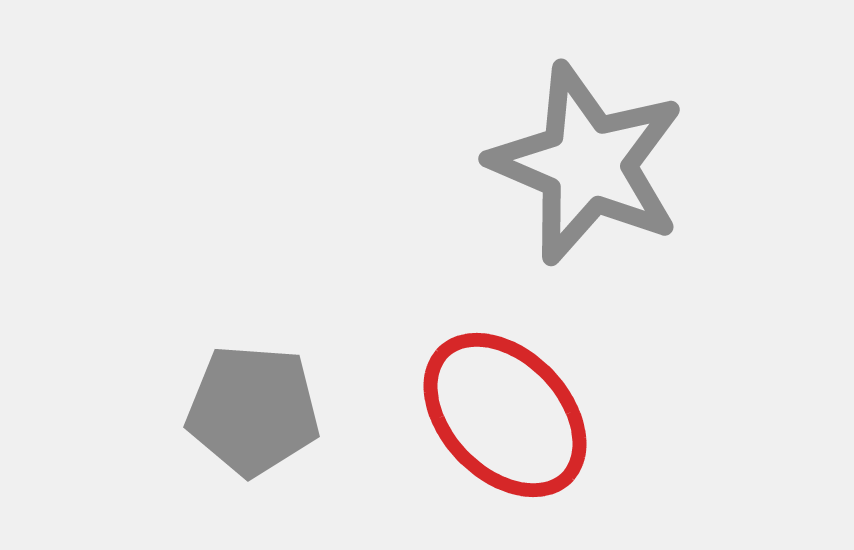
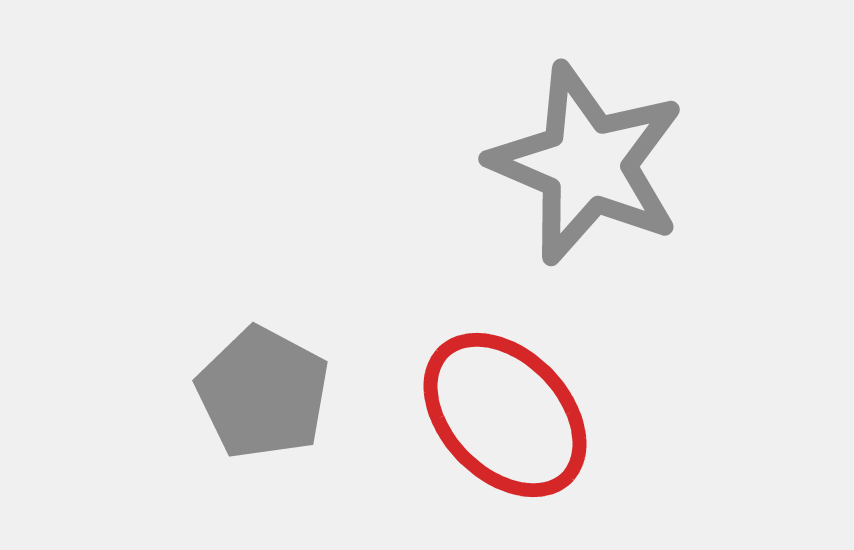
gray pentagon: moved 10 px right, 17 px up; rotated 24 degrees clockwise
